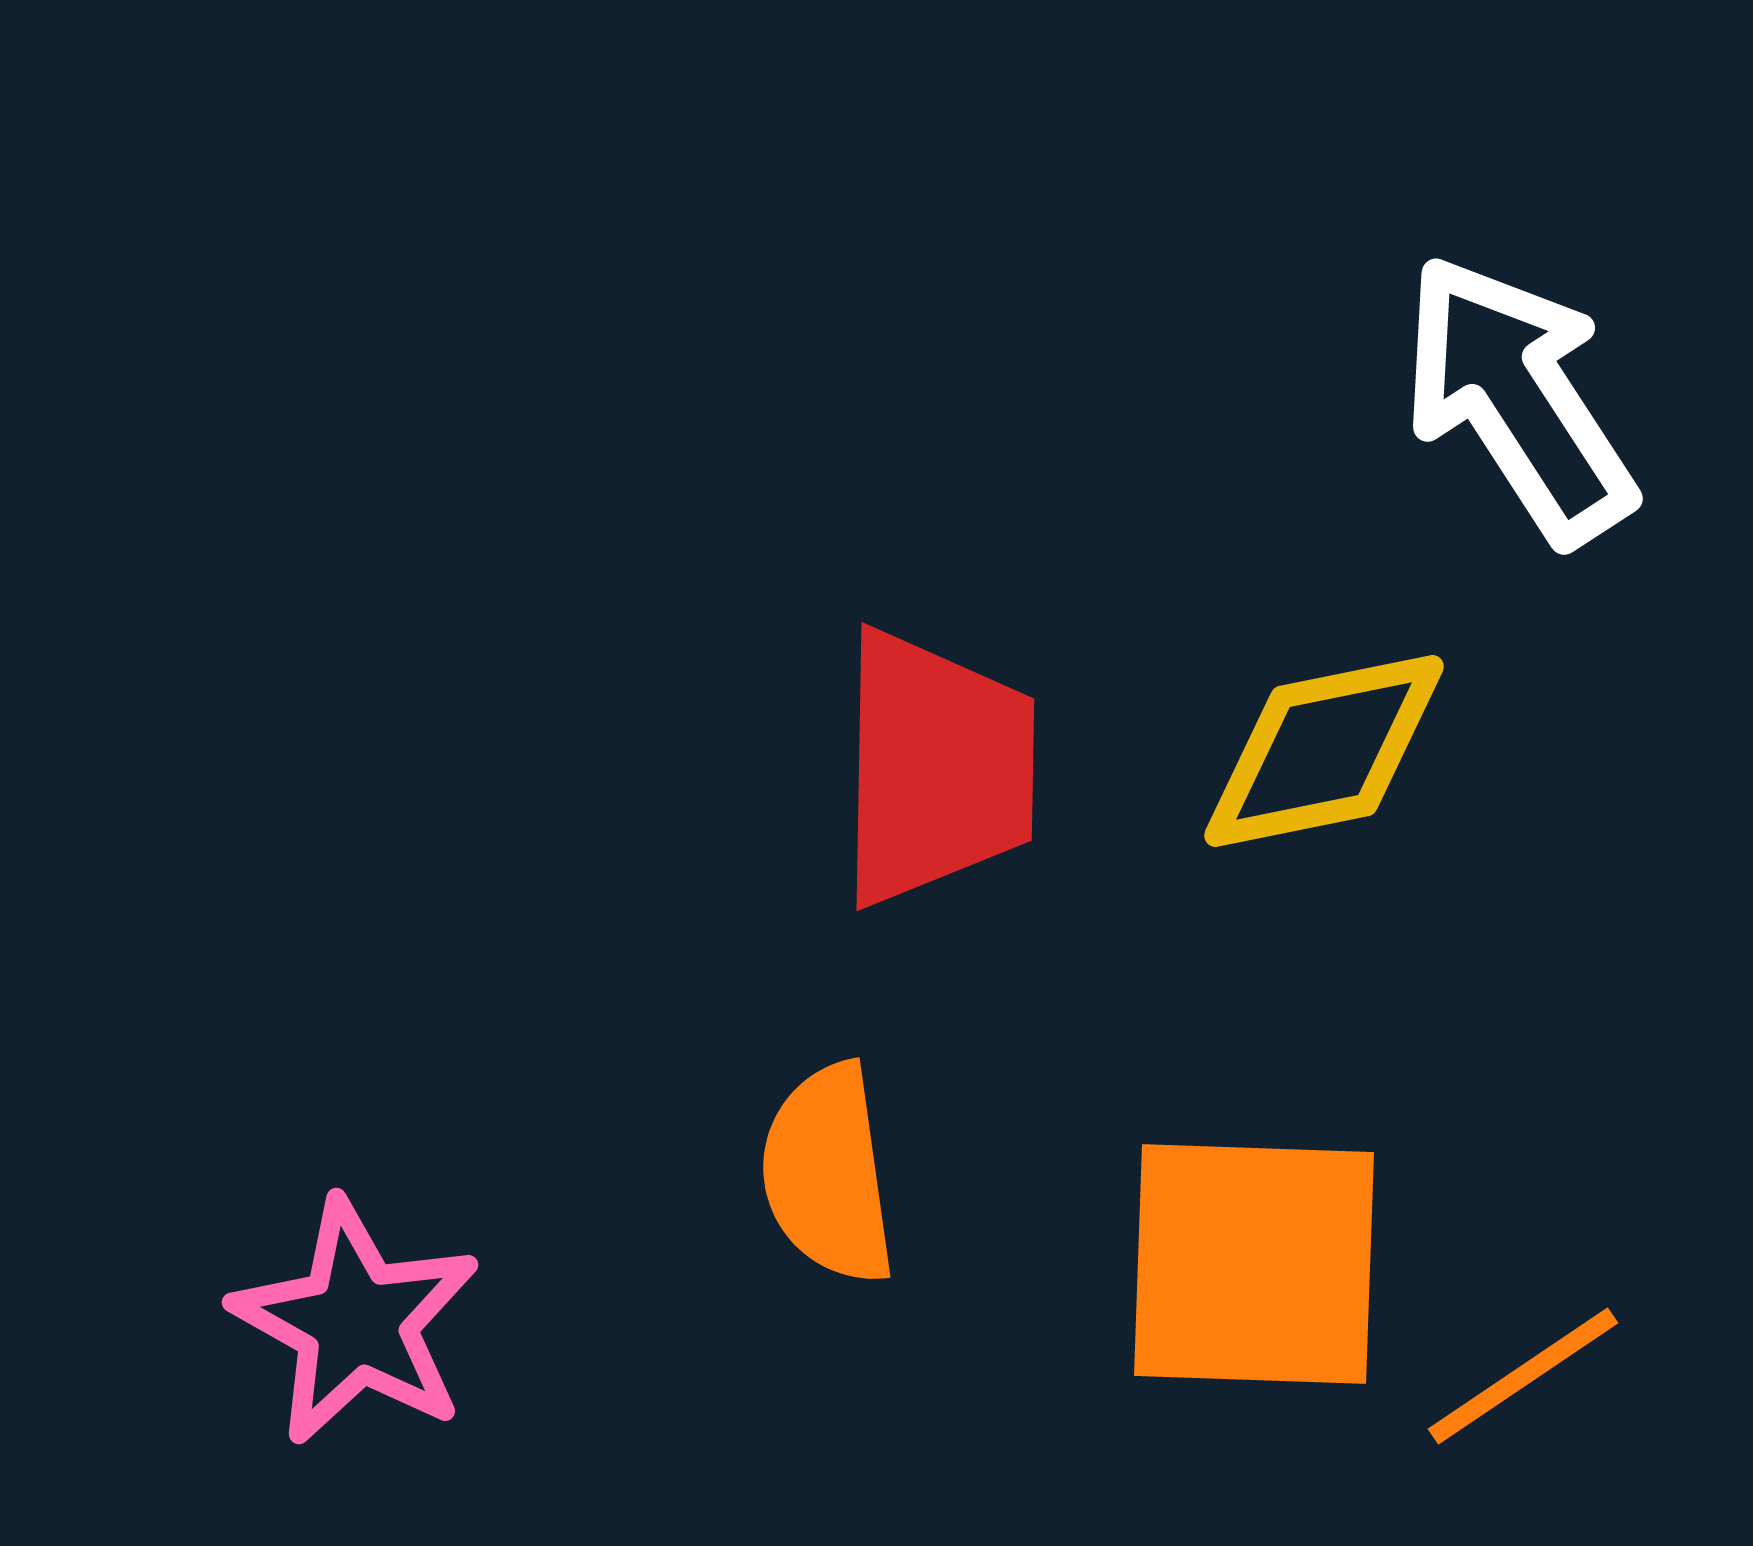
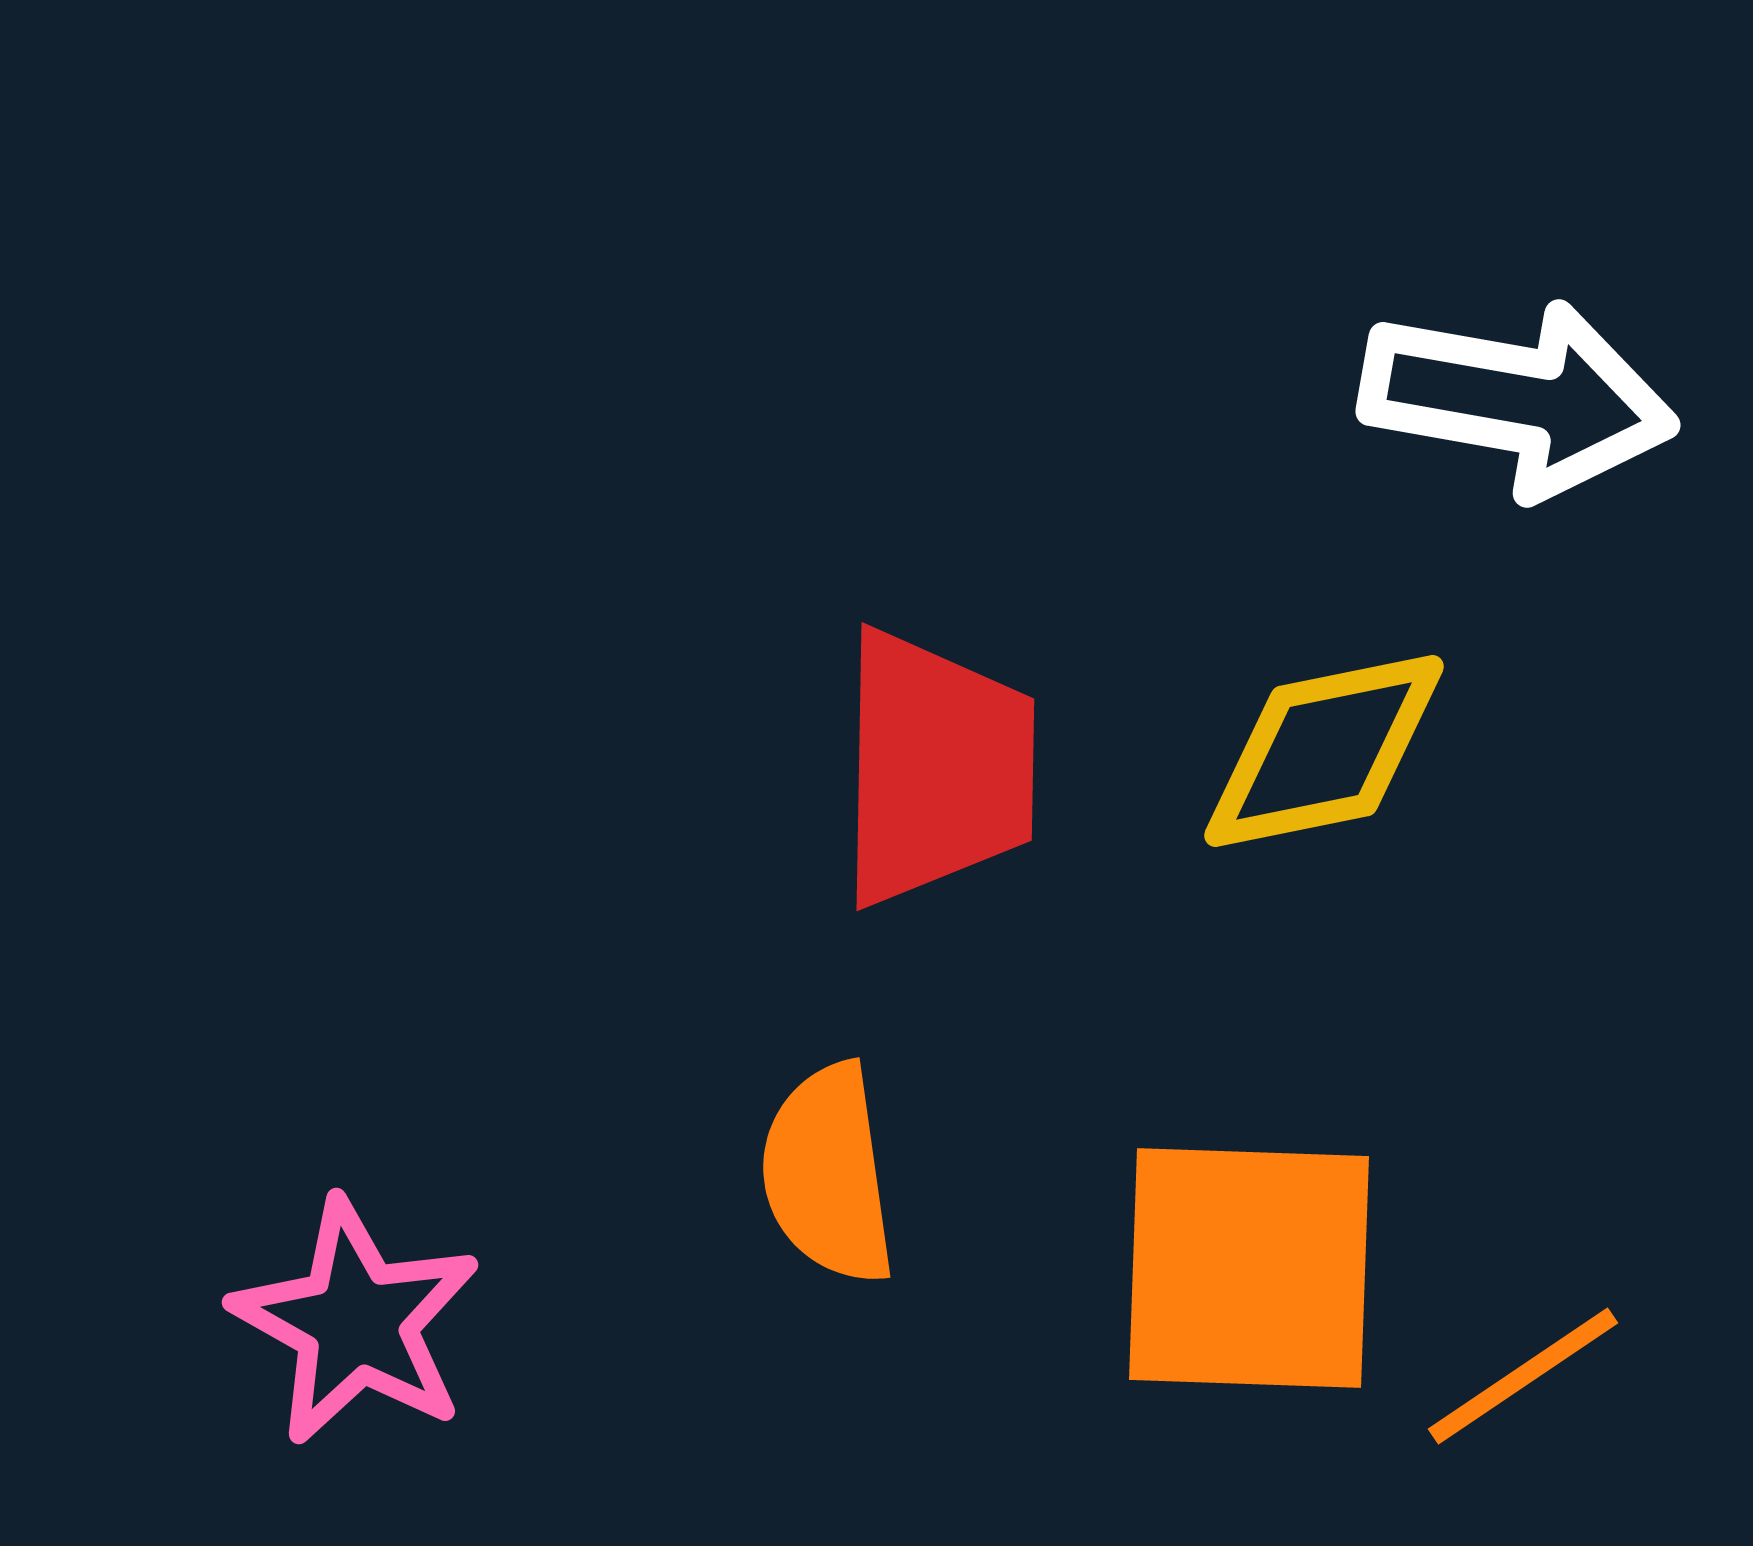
white arrow: rotated 133 degrees clockwise
orange square: moved 5 px left, 4 px down
